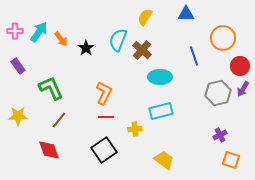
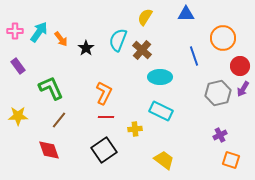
cyan rectangle: rotated 40 degrees clockwise
